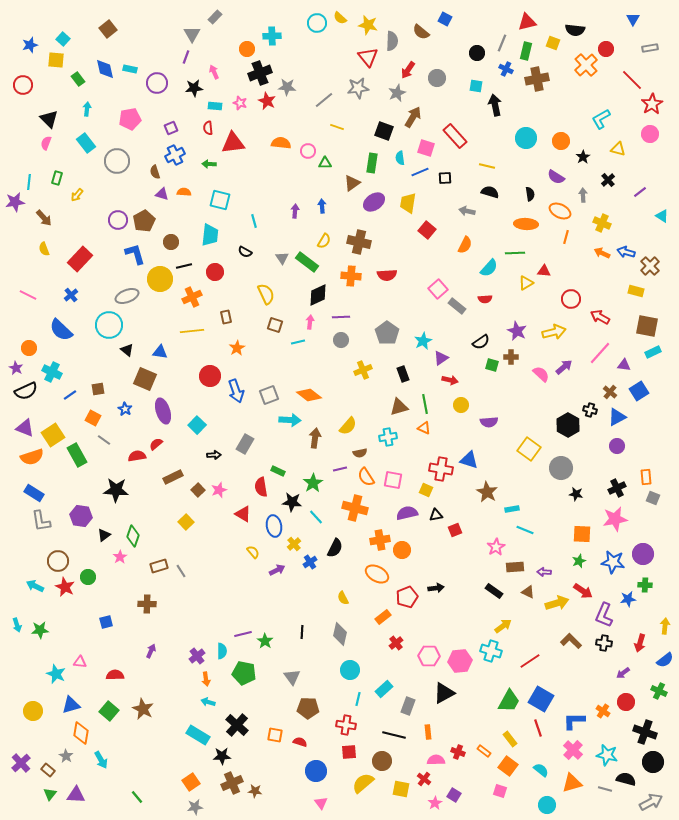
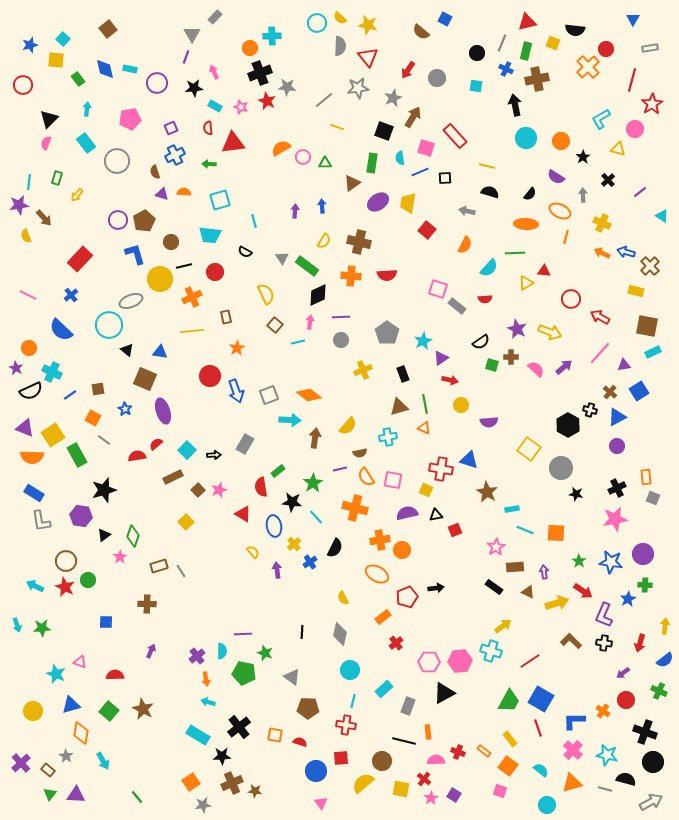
gray semicircle at (392, 41): moved 52 px left, 5 px down
orange circle at (247, 49): moved 3 px right, 1 px up
orange cross at (586, 65): moved 2 px right, 2 px down
red line at (632, 80): rotated 60 degrees clockwise
gray star at (397, 93): moved 4 px left, 5 px down
pink star at (240, 103): moved 1 px right, 4 px down
black arrow at (495, 105): moved 20 px right
cyan rectangle at (215, 106): rotated 24 degrees clockwise
black triangle at (49, 119): rotated 30 degrees clockwise
pink circle at (650, 134): moved 15 px left, 5 px up
orange semicircle at (281, 143): moved 5 px down; rotated 36 degrees counterclockwise
pink circle at (308, 151): moved 5 px left, 6 px down
black semicircle at (530, 194): rotated 48 degrees clockwise
cyan square at (220, 200): rotated 30 degrees counterclockwise
purple star at (15, 202): moved 4 px right, 3 px down
purple ellipse at (374, 202): moved 4 px right
cyan trapezoid at (210, 235): rotated 90 degrees clockwise
yellow semicircle at (44, 249): moved 18 px left, 13 px up
green rectangle at (307, 262): moved 4 px down
pink square at (438, 289): rotated 30 degrees counterclockwise
gray ellipse at (127, 296): moved 4 px right, 5 px down
brown square at (275, 325): rotated 21 degrees clockwise
purple star at (517, 331): moved 2 px up
yellow arrow at (554, 332): moved 4 px left; rotated 35 degrees clockwise
purple triangle at (624, 365): rotated 16 degrees counterclockwise
pink semicircle at (541, 374): moved 5 px left, 5 px up
black semicircle at (26, 391): moved 5 px right
cyan square at (197, 425): moved 10 px left, 25 px down
orange semicircle at (32, 457): rotated 20 degrees clockwise
green rectangle at (278, 471): rotated 64 degrees counterclockwise
black star at (116, 490): moved 12 px left; rotated 20 degrees counterclockwise
orange square at (582, 534): moved 26 px left, 1 px up
brown circle at (58, 561): moved 8 px right
green star at (579, 561): rotated 16 degrees counterclockwise
blue star at (613, 562): moved 2 px left
purple arrow at (277, 570): rotated 70 degrees counterclockwise
purple arrow at (544, 572): rotated 80 degrees clockwise
green circle at (88, 577): moved 3 px down
black rectangle at (494, 591): moved 4 px up
blue star at (628, 599): rotated 21 degrees counterclockwise
blue square at (106, 622): rotated 16 degrees clockwise
green star at (40, 630): moved 2 px right, 2 px up
purple line at (243, 634): rotated 12 degrees clockwise
green star at (265, 641): moved 12 px down; rotated 14 degrees counterclockwise
pink hexagon at (429, 656): moved 6 px down
pink triangle at (80, 662): rotated 16 degrees clockwise
gray triangle at (292, 677): rotated 18 degrees counterclockwise
cyan line at (358, 699): moved 5 px left, 2 px down
red circle at (626, 702): moved 2 px up
black cross at (237, 725): moved 2 px right, 2 px down; rotated 10 degrees clockwise
black line at (394, 735): moved 10 px right, 6 px down
red square at (349, 752): moved 8 px left, 6 px down
cyan arrow at (101, 760): moved 2 px right, 1 px down
pink star at (435, 803): moved 4 px left, 5 px up
gray star at (195, 807): moved 8 px right, 2 px up
